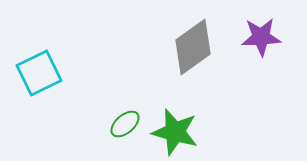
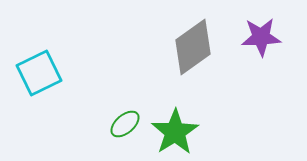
green star: rotated 24 degrees clockwise
